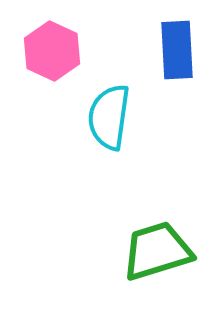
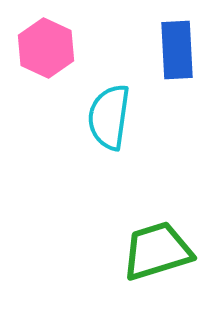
pink hexagon: moved 6 px left, 3 px up
